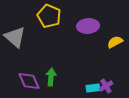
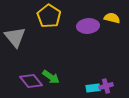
yellow pentagon: rotated 10 degrees clockwise
gray triangle: rotated 10 degrees clockwise
yellow semicircle: moved 3 px left, 24 px up; rotated 42 degrees clockwise
green arrow: rotated 120 degrees clockwise
purple diamond: moved 2 px right; rotated 15 degrees counterclockwise
purple cross: rotated 16 degrees clockwise
